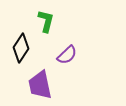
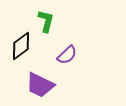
black diamond: moved 2 px up; rotated 20 degrees clockwise
purple trapezoid: rotated 52 degrees counterclockwise
